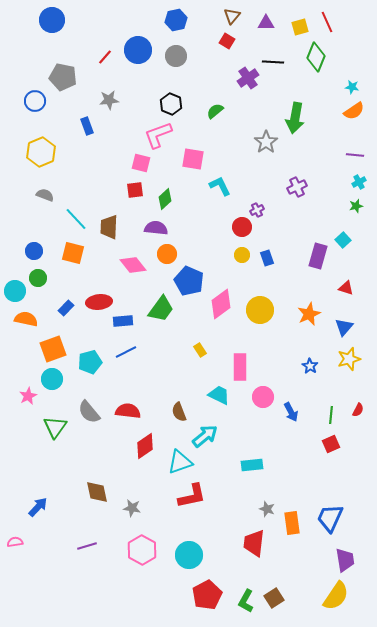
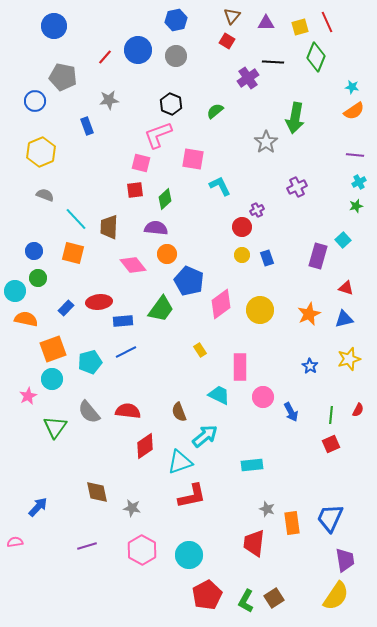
blue circle at (52, 20): moved 2 px right, 6 px down
blue triangle at (344, 327): moved 8 px up; rotated 36 degrees clockwise
